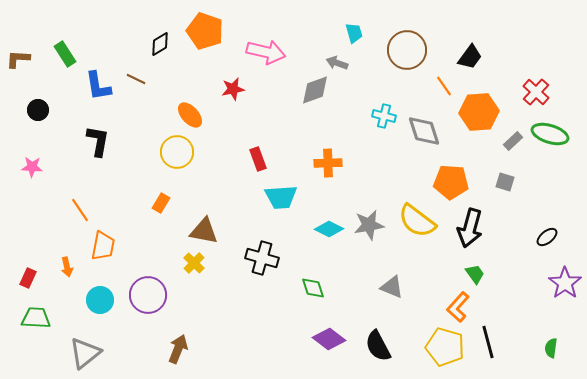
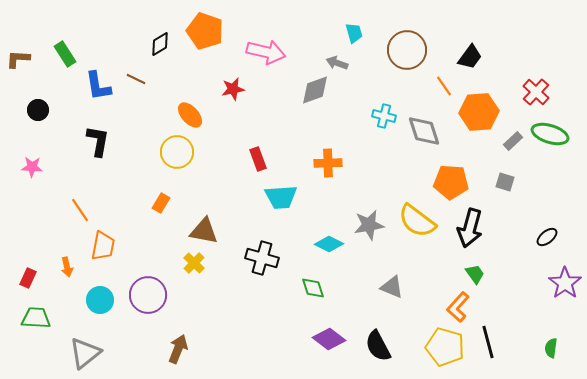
cyan diamond at (329, 229): moved 15 px down
